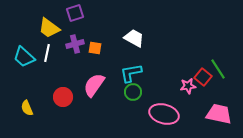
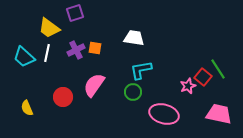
white trapezoid: rotated 20 degrees counterclockwise
purple cross: moved 1 px right, 6 px down; rotated 12 degrees counterclockwise
cyan L-shape: moved 10 px right, 3 px up
pink star: rotated 14 degrees counterclockwise
